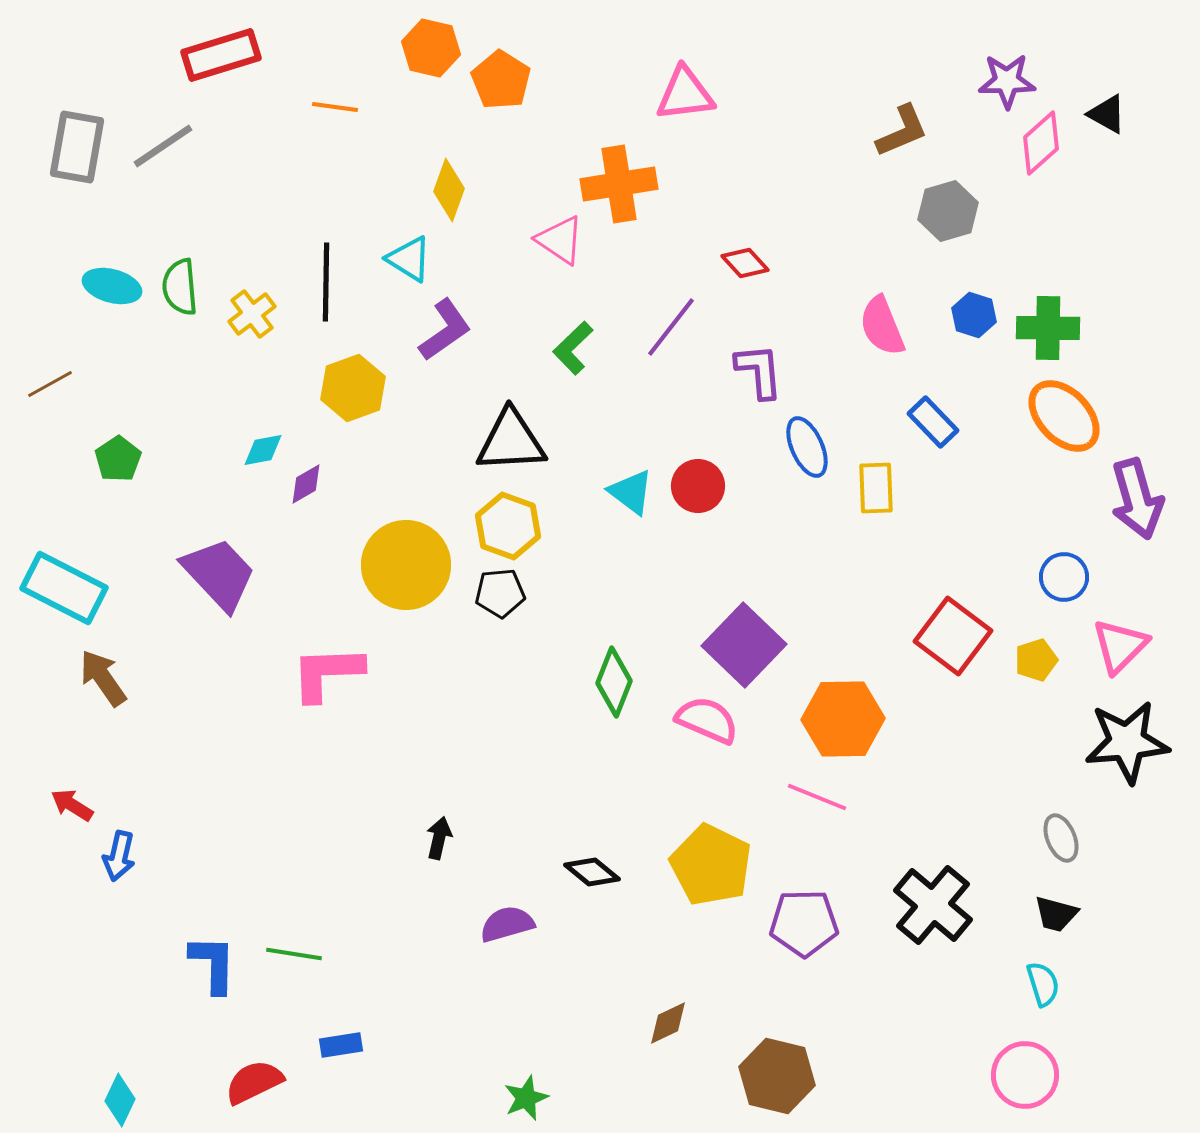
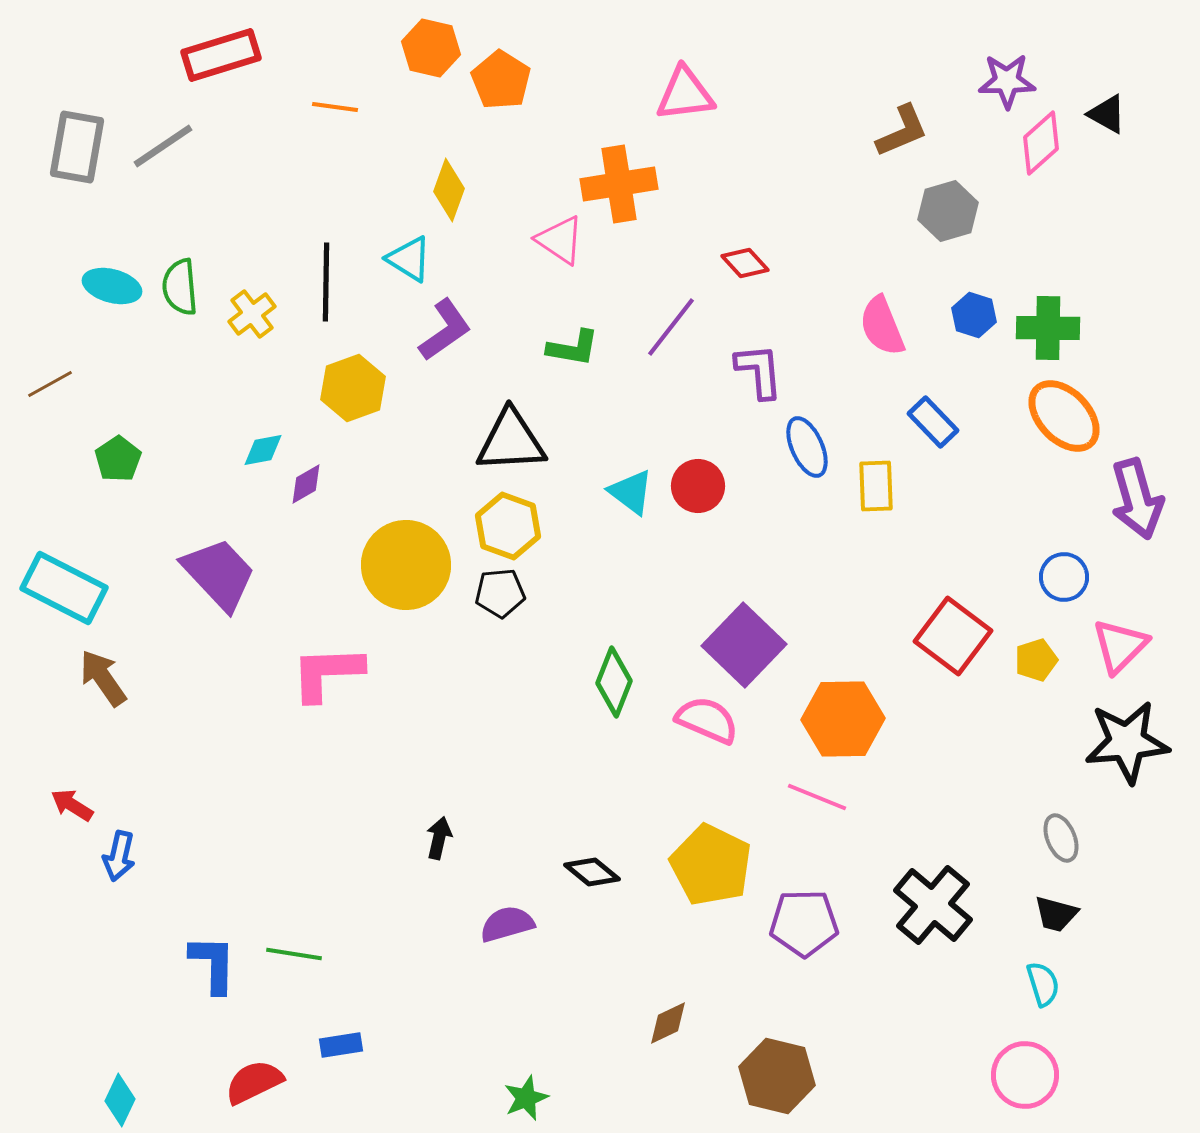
green L-shape at (573, 348): rotated 126 degrees counterclockwise
yellow rectangle at (876, 488): moved 2 px up
